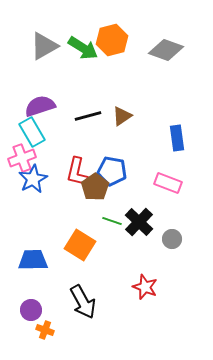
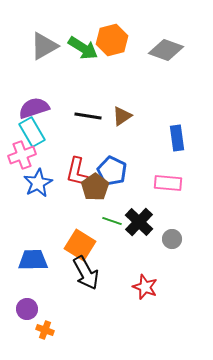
purple semicircle: moved 6 px left, 2 px down
black line: rotated 24 degrees clockwise
pink cross: moved 3 px up
blue pentagon: rotated 16 degrees clockwise
blue star: moved 5 px right, 4 px down
pink rectangle: rotated 16 degrees counterclockwise
black arrow: moved 3 px right, 29 px up
purple circle: moved 4 px left, 1 px up
